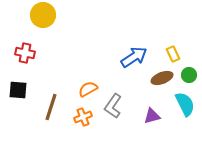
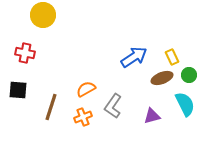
yellow rectangle: moved 1 px left, 3 px down
orange semicircle: moved 2 px left
